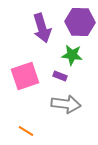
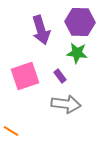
purple arrow: moved 1 px left, 2 px down
green star: moved 5 px right, 2 px up
purple rectangle: rotated 32 degrees clockwise
orange line: moved 15 px left
